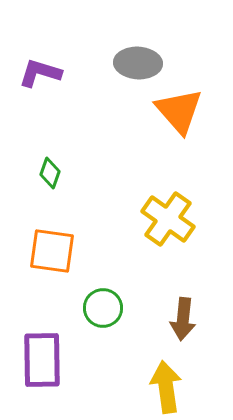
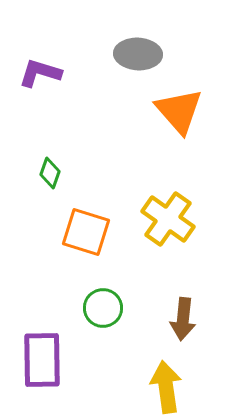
gray ellipse: moved 9 px up
orange square: moved 34 px right, 19 px up; rotated 9 degrees clockwise
